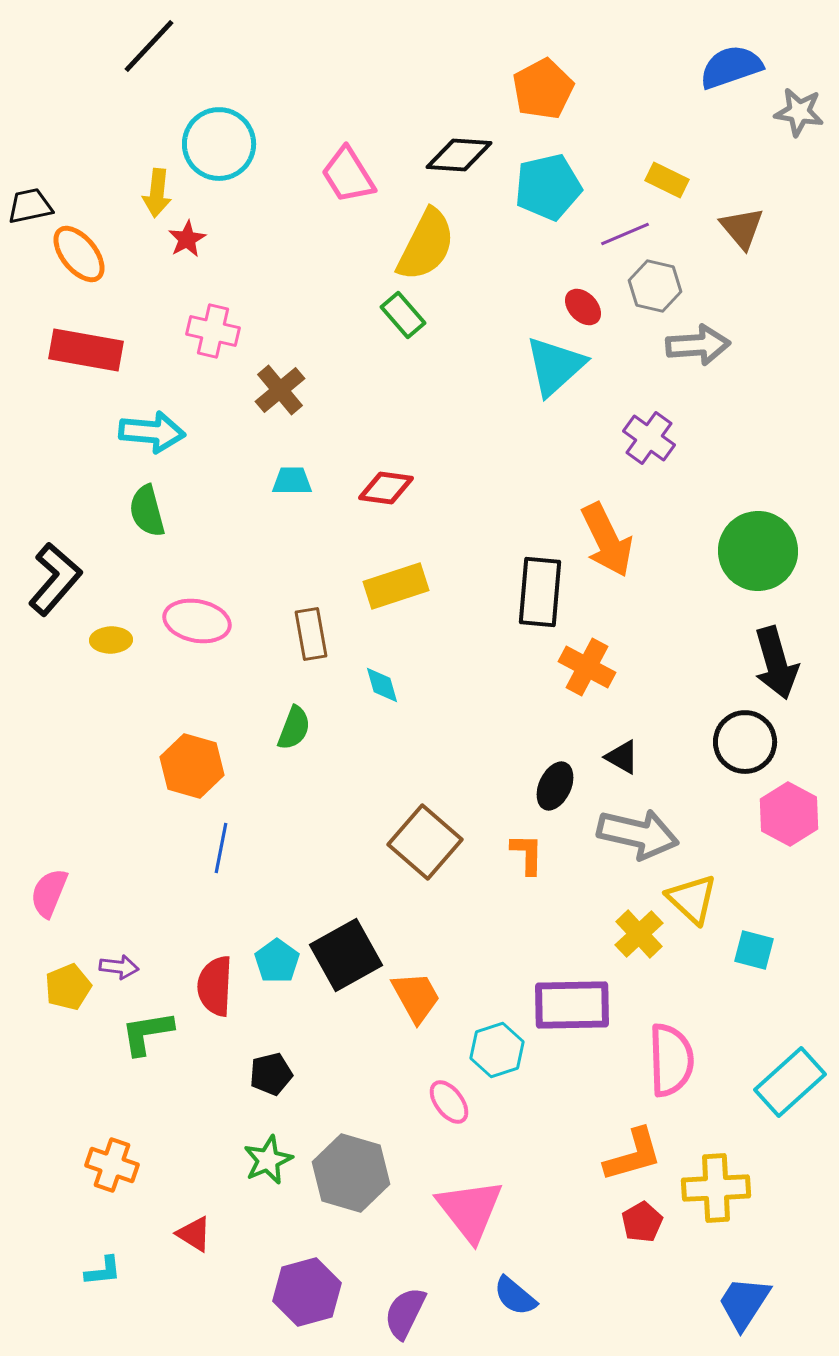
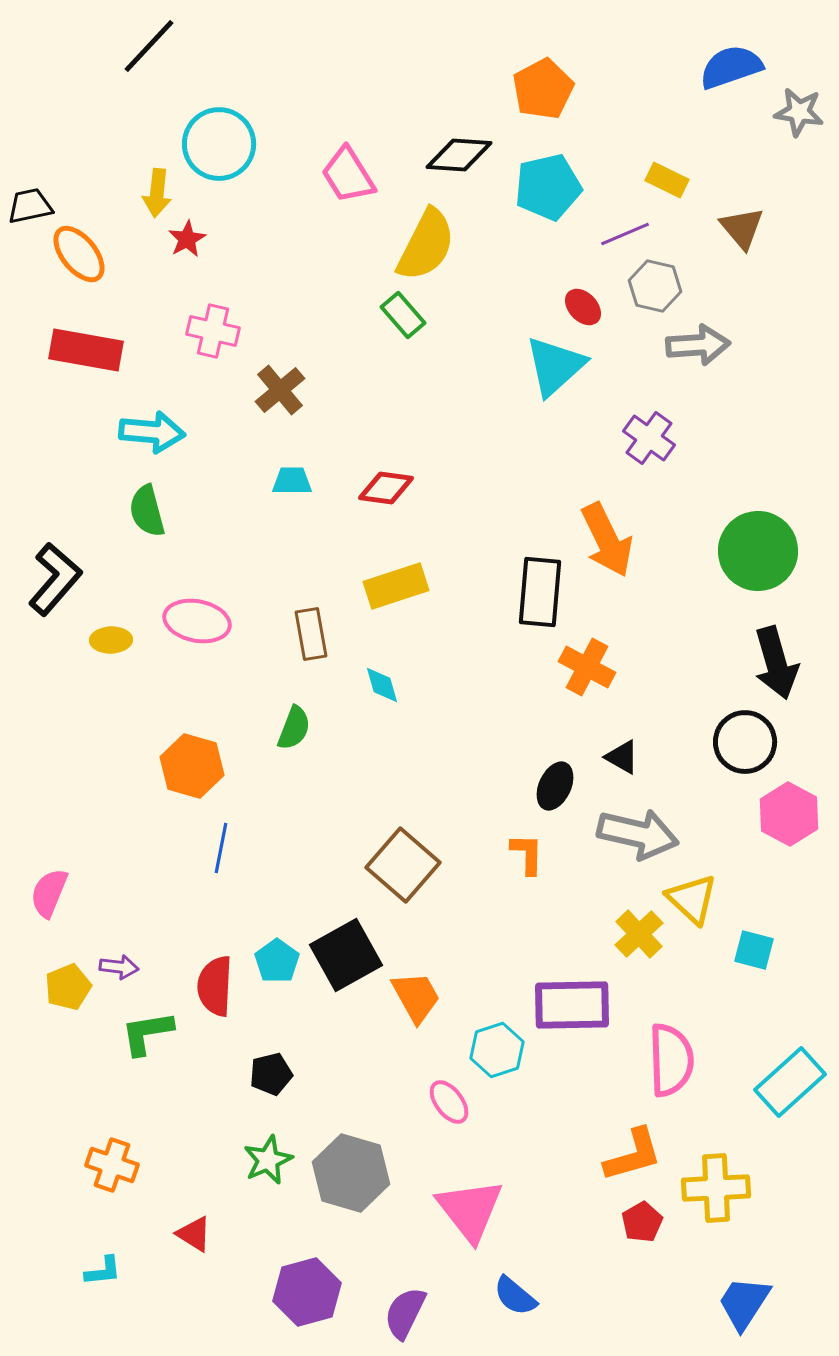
brown square at (425, 842): moved 22 px left, 23 px down
